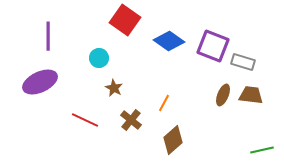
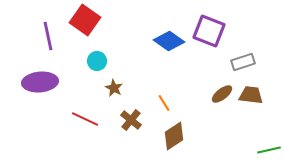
red square: moved 40 px left
purple line: rotated 12 degrees counterclockwise
purple square: moved 4 px left, 15 px up
cyan circle: moved 2 px left, 3 px down
gray rectangle: rotated 35 degrees counterclockwise
purple ellipse: rotated 20 degrees clockwise
brown ellipse: moved 1 px left, 1 px up; rotated 30 degrees clockwise
orange line: rotated 60 degrees counterclockwise
red line: moved 1 px up
brown diamond: moved 1 px right, 4 px up; rotated 8 degrees clockwise
green line: moved 7 px right
